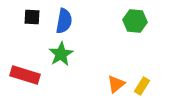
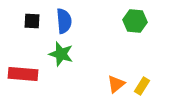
black square: moved 4 px down
blue semicircle: rotated 15 degrees counterclockwise
green star: rotated 25 degrees counterclockwise
red rectangle: moved 2 px left, 1 px up; rotated 12 degrees counterclockwise
